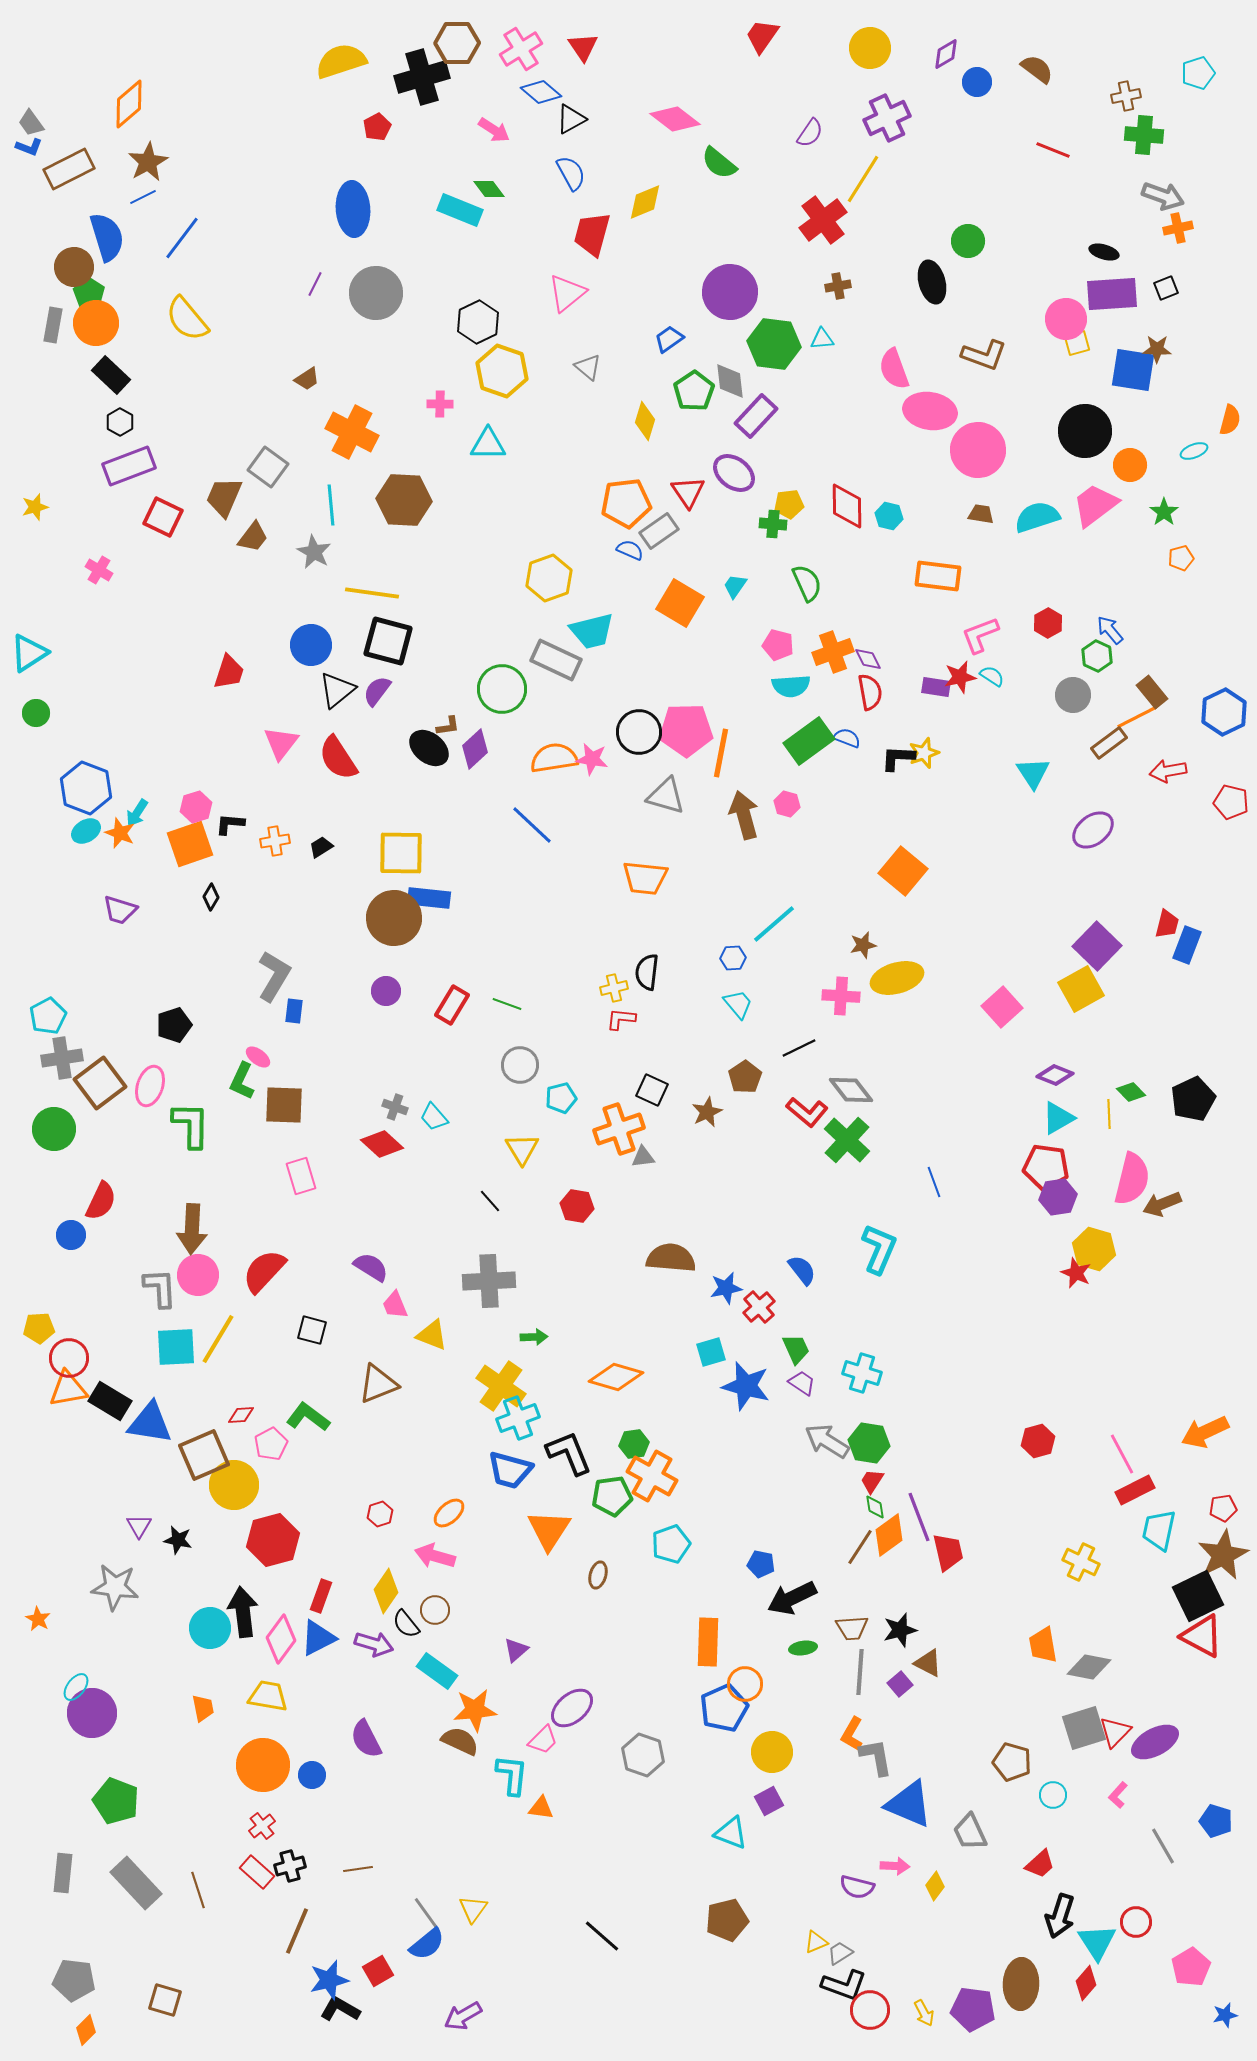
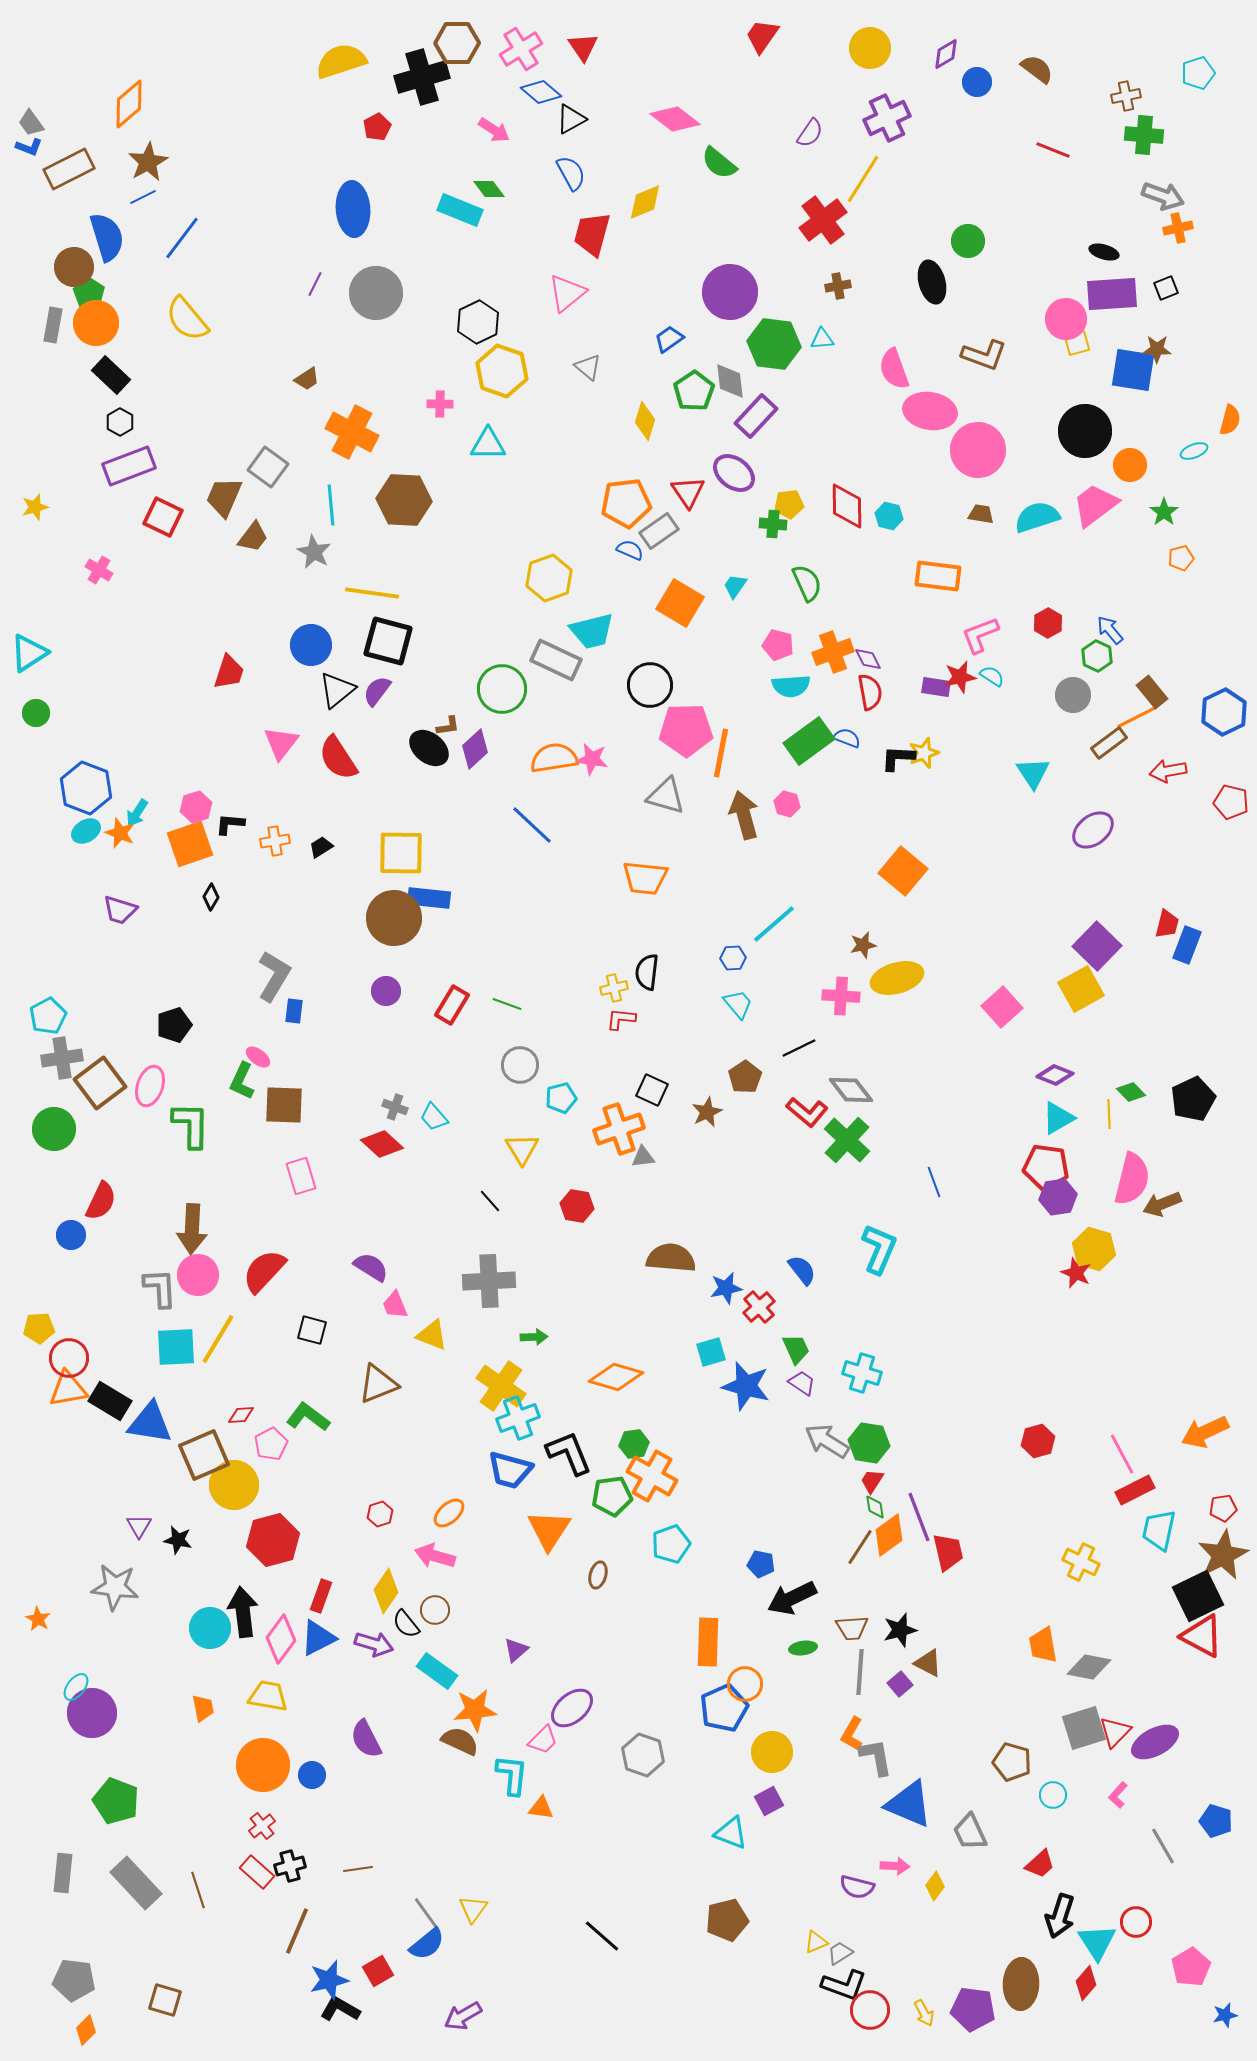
black circle at (639, 732): moved 11 px right, 47 px up
